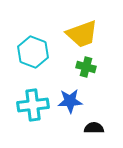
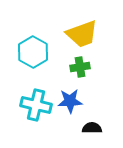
cyan hexagon: rotated 8 degrees clockwise
green cross: moved 6 px left; rotated 24 degrees counterclockwise
cyan cross: moved 3 px right; rotated 20 degrees clockwise
black semicircle: moved 2 px left
